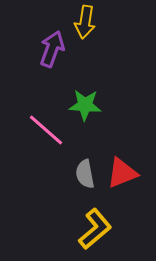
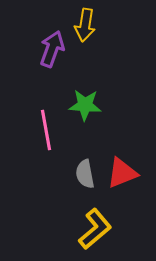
yellow arrow: moved 3 px down
pink line: rotated 39 degrees clockwise
